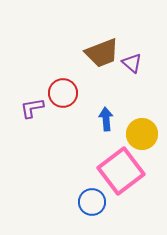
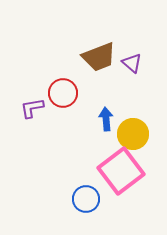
brown trapezoid: moved 3 px left, 4 px down
yellow circle: moved 9 px left
blue circle: moved 6 px left, 3 px up
